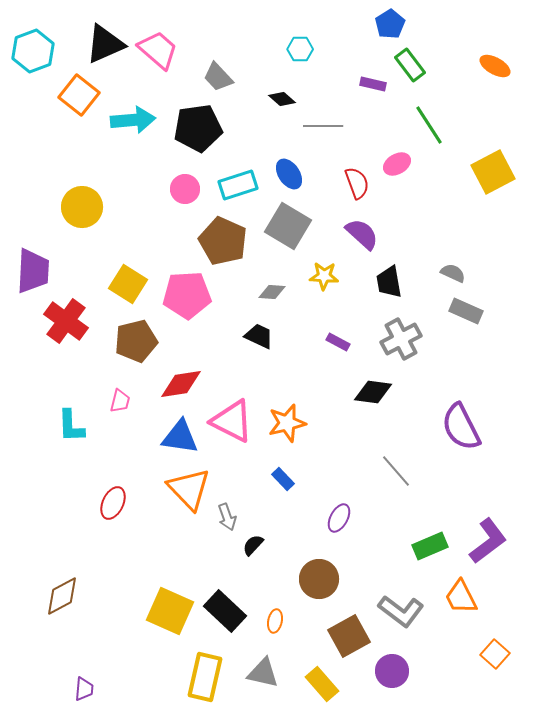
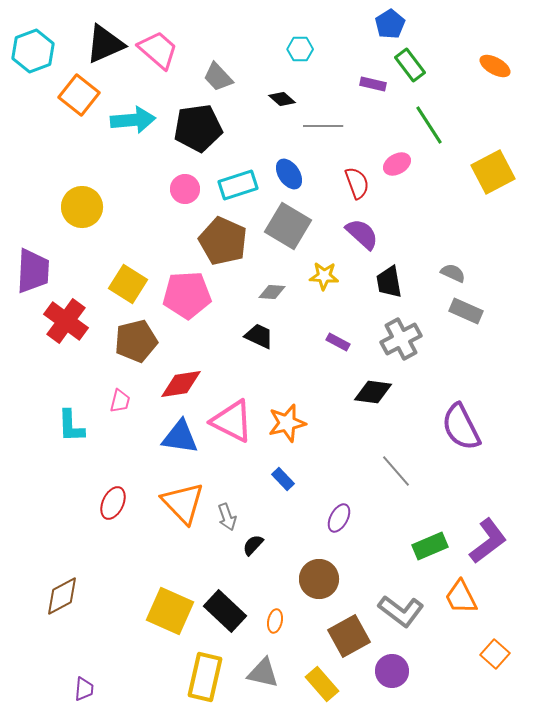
orange triangle at (189, 489): moved 6 px left, 14 px down
